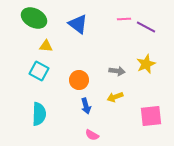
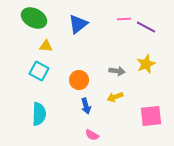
blue triangle: rotated 45 degrees clockwise
